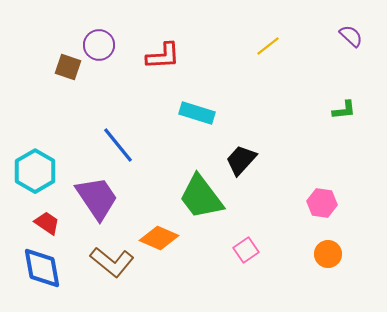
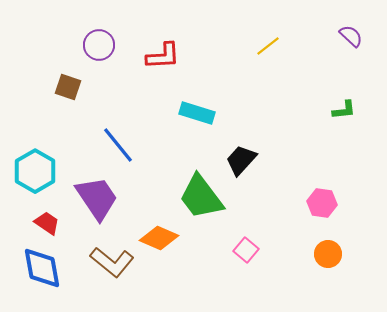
brown square: moved 20 px down
pink square: rotated 15 degrees counterclockwise
